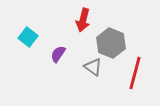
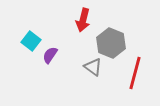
cyan square: moved 3 px right, 4 px down
purple semicircle: moved 8 px left, 1 px down
